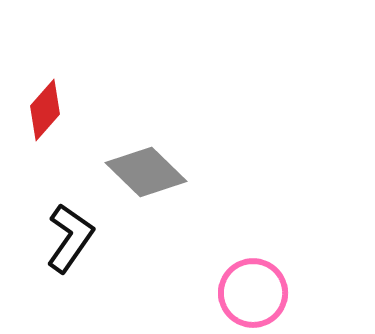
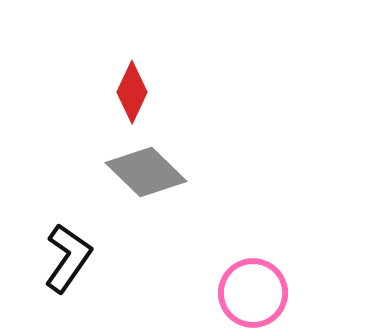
red diamond: moved 87 px right, 18 px up; rotated 16 degrees counterclockwise
black L-shape: moved 2 px left, 20 px down
